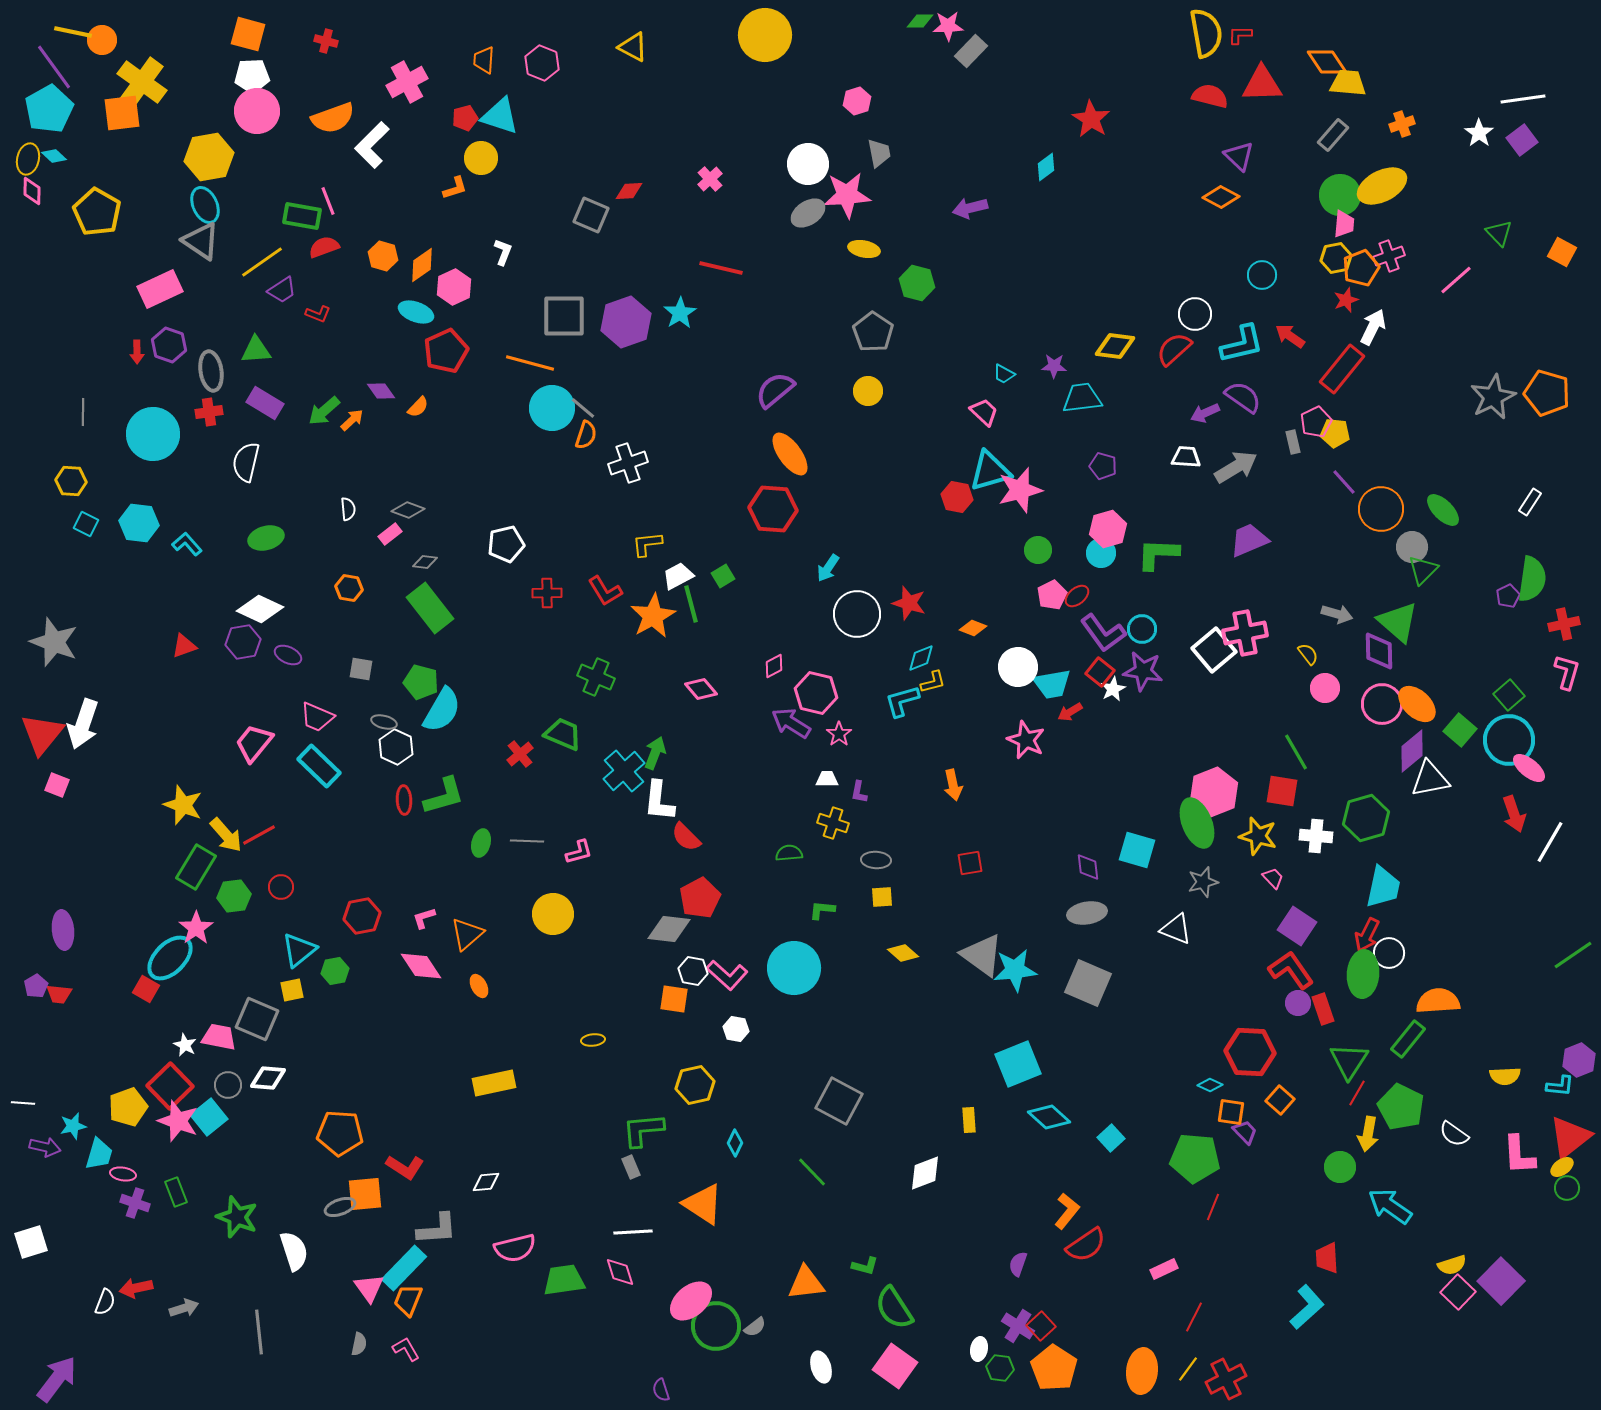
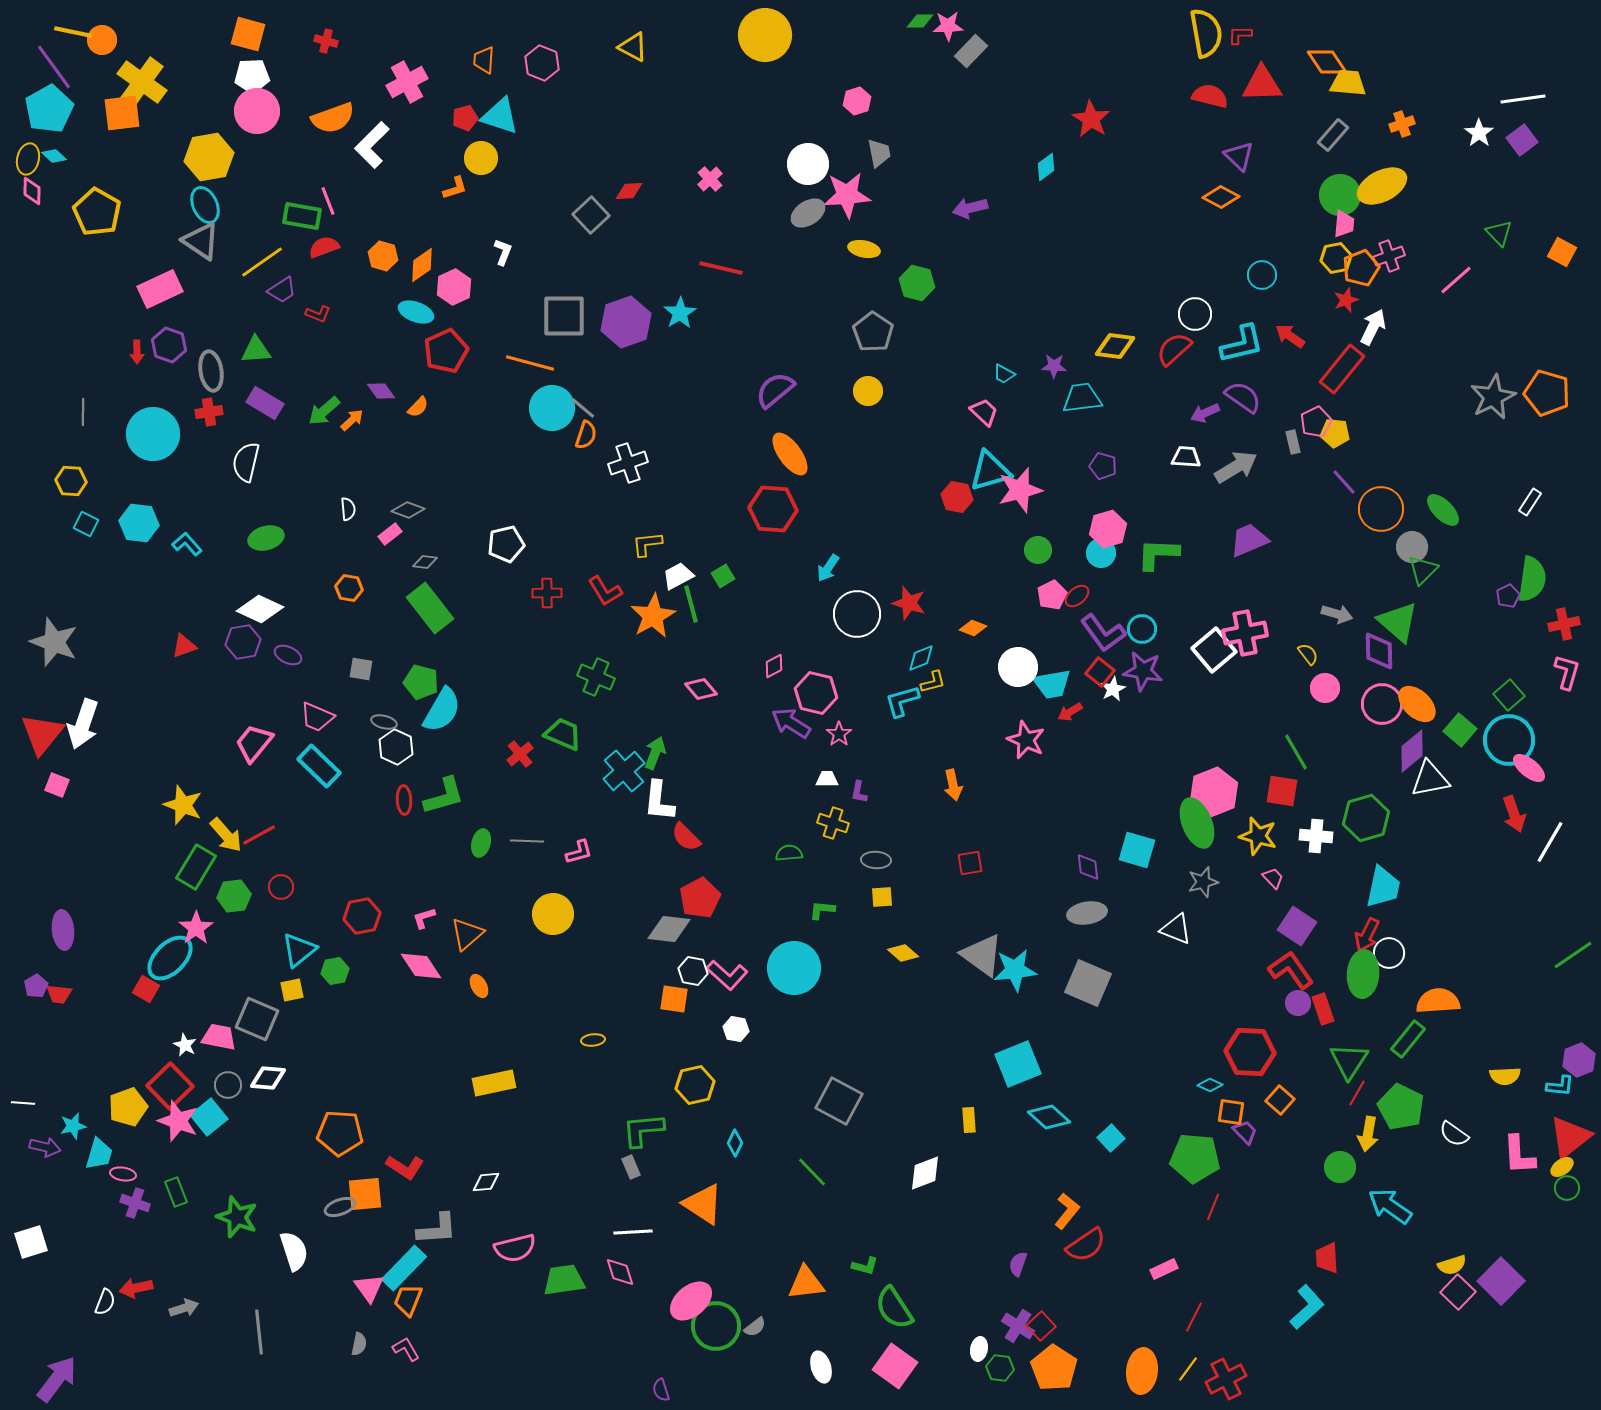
gray square at (591, 215): rotated 24 degrees clockwise
